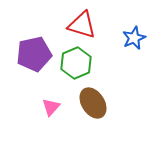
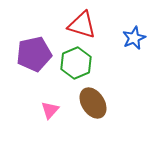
pink triangle: moved 1 px left, 3 px down
